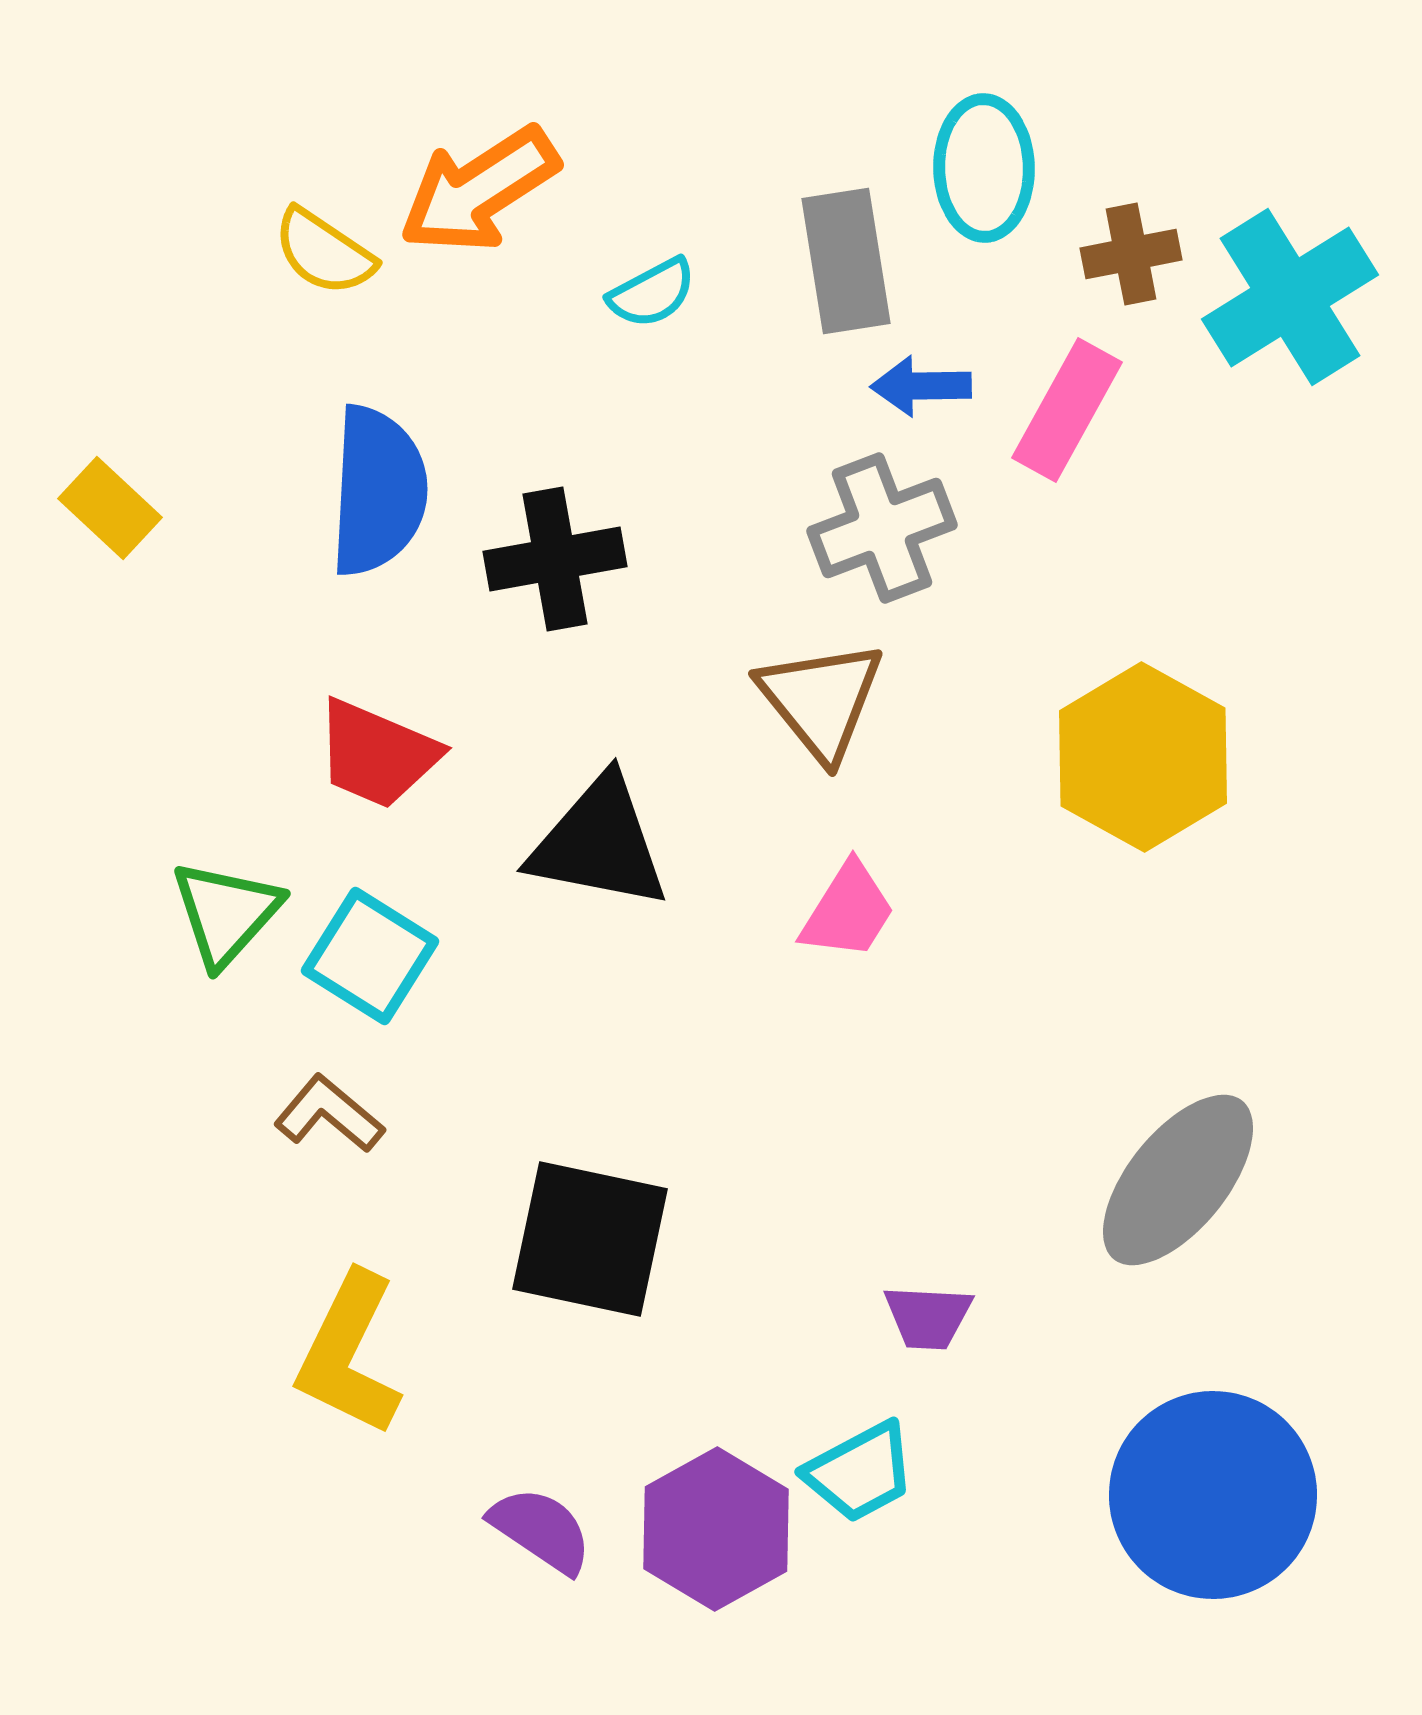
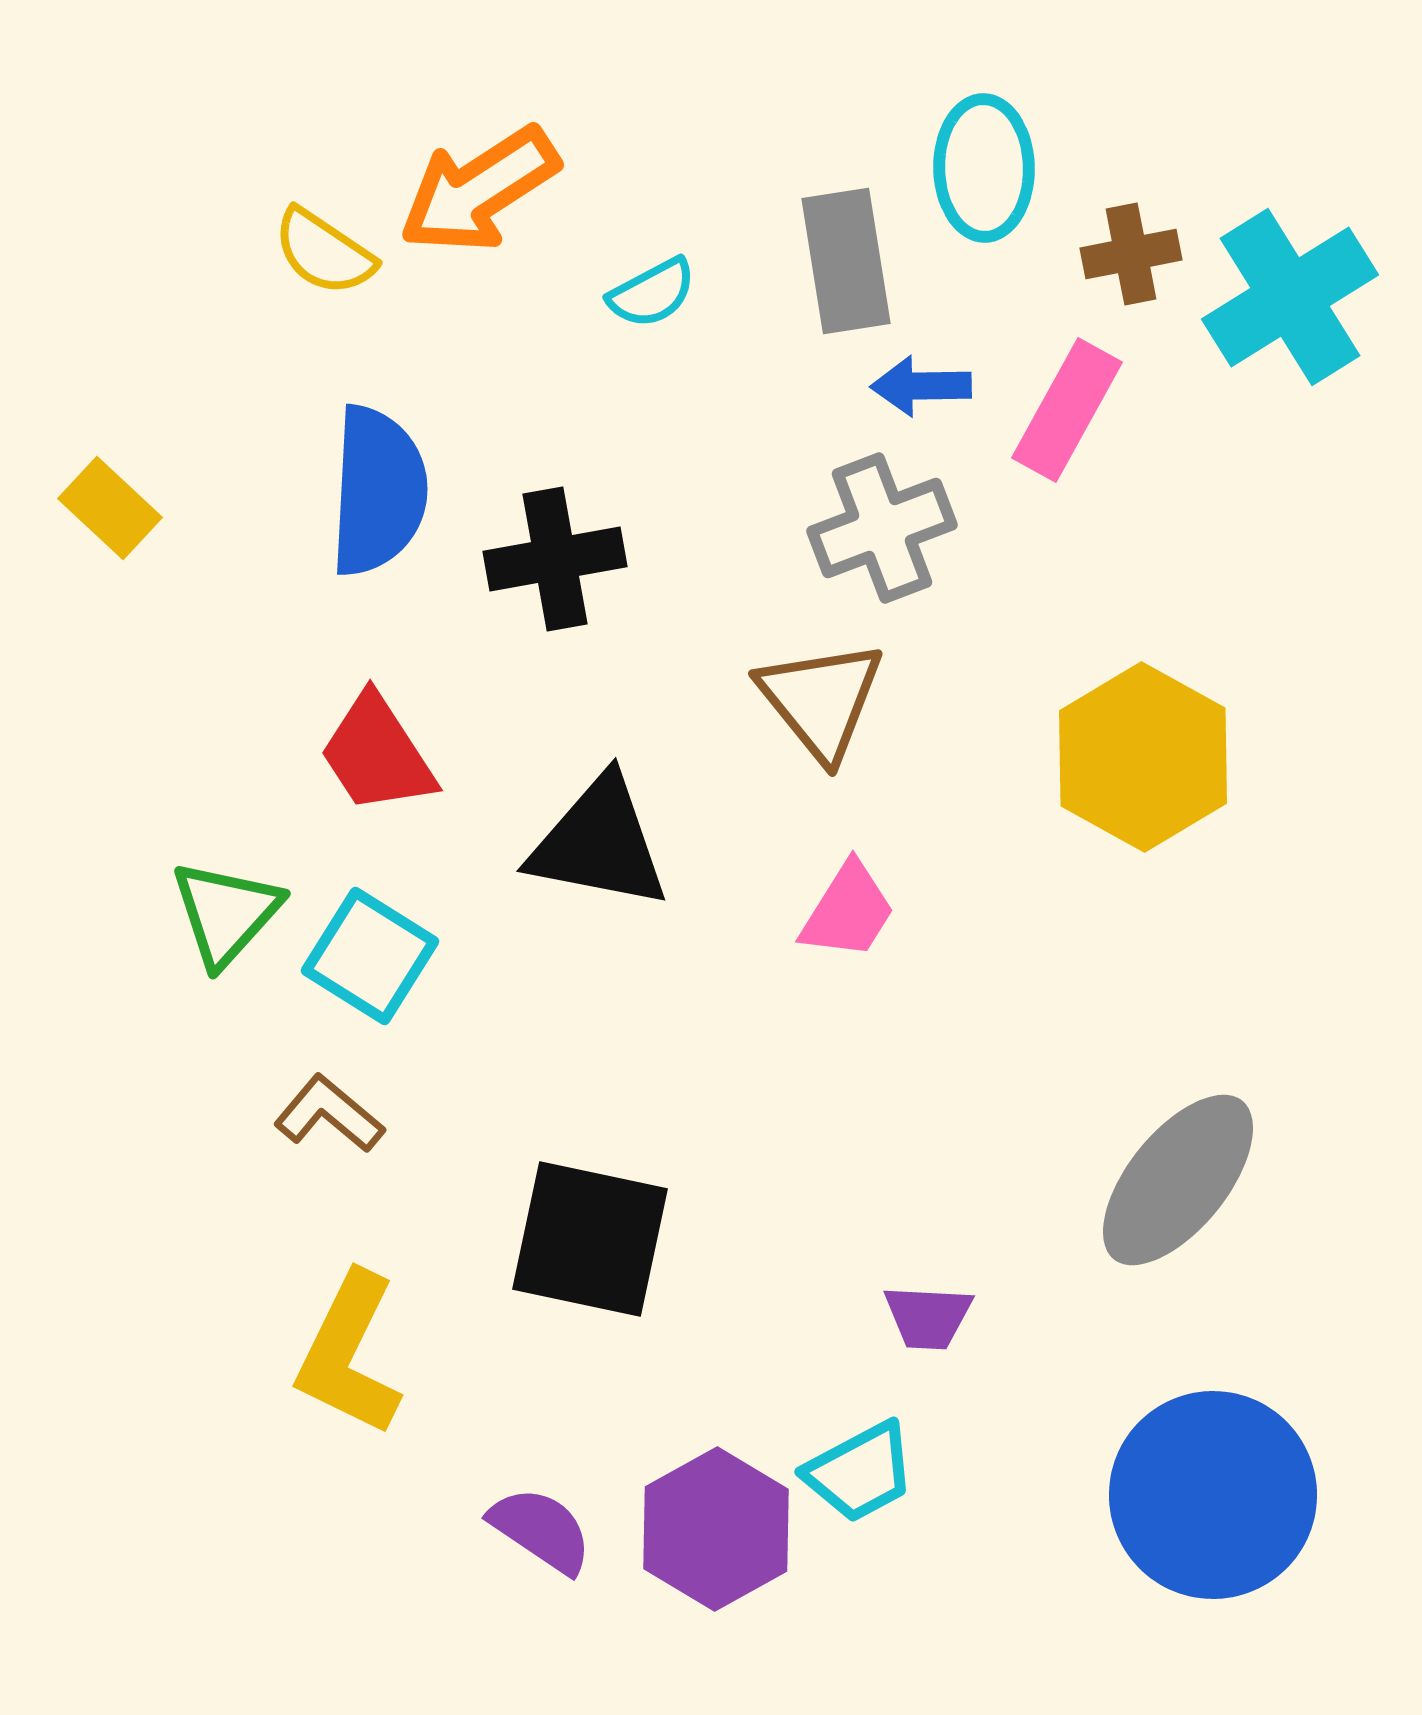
red trapezoid: rotated 34 degrees clockwise
